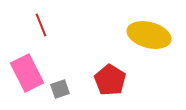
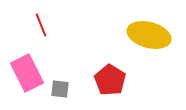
gray square: rotated 24 degrees clockwise
